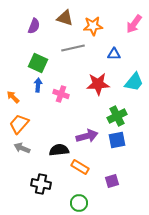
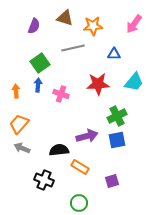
green square: moved 2 px right; rotated 30 degrees clockwise
orange arrow: moved 3 px right, 6 px up; rotated 40 degrees clockwise
black cross: moved 3 px right, 4 px up; rotated 12 degrees clockwise
